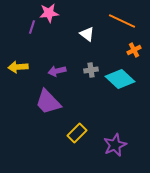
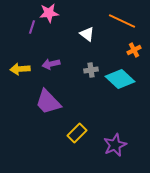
yellow arrow: moved 2 px right, 2 px down
purple arrow: moved 6 px left, 7 px up
